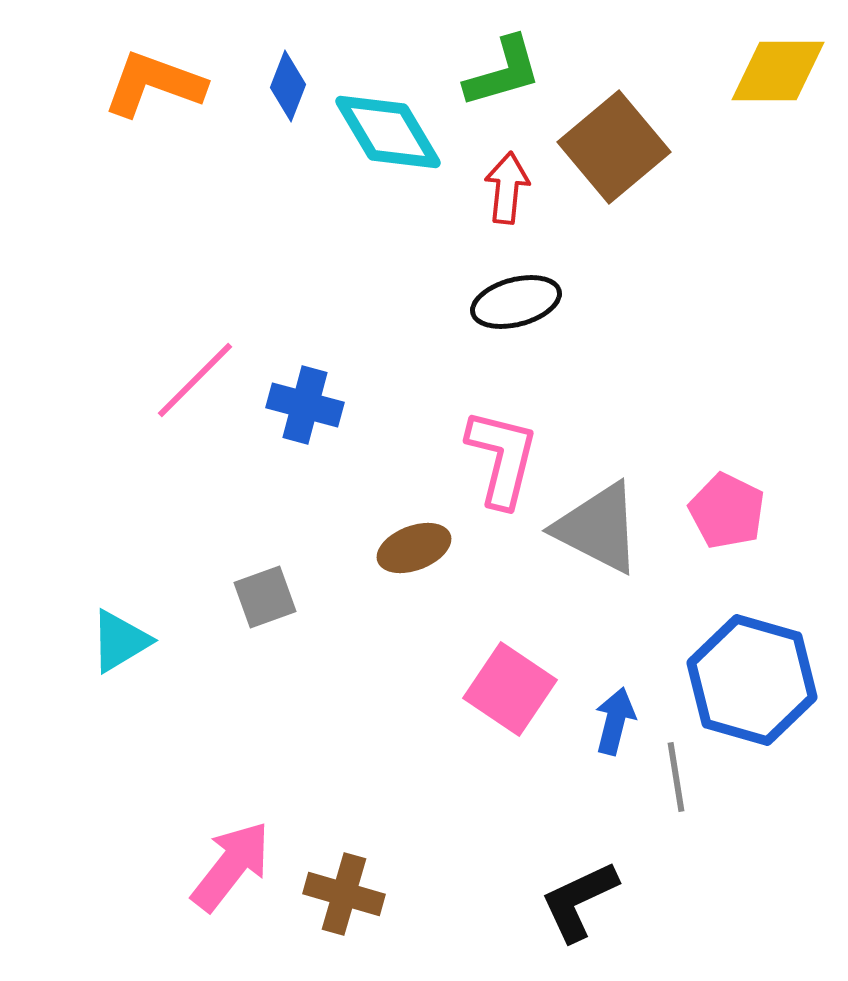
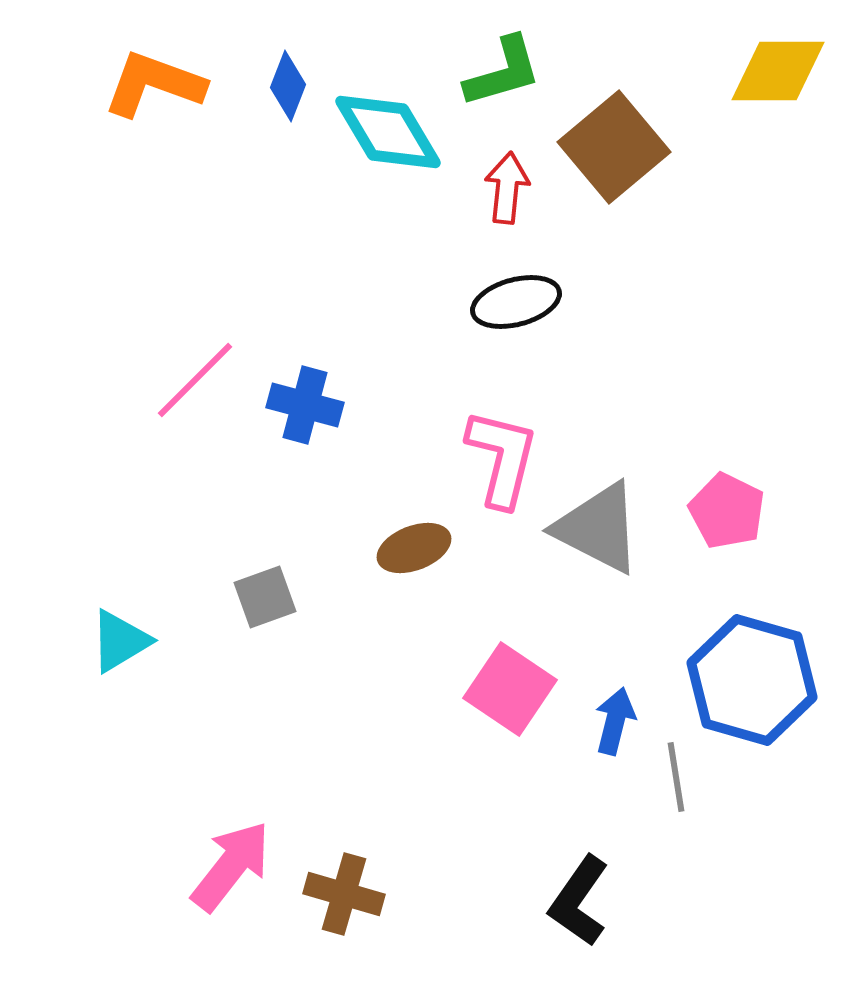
black L-shape: rotated 30 degrees counterclockwise
